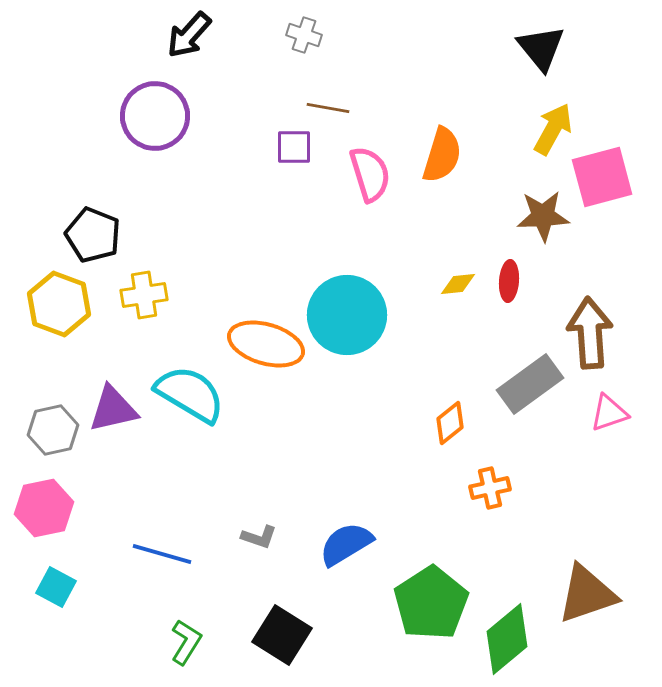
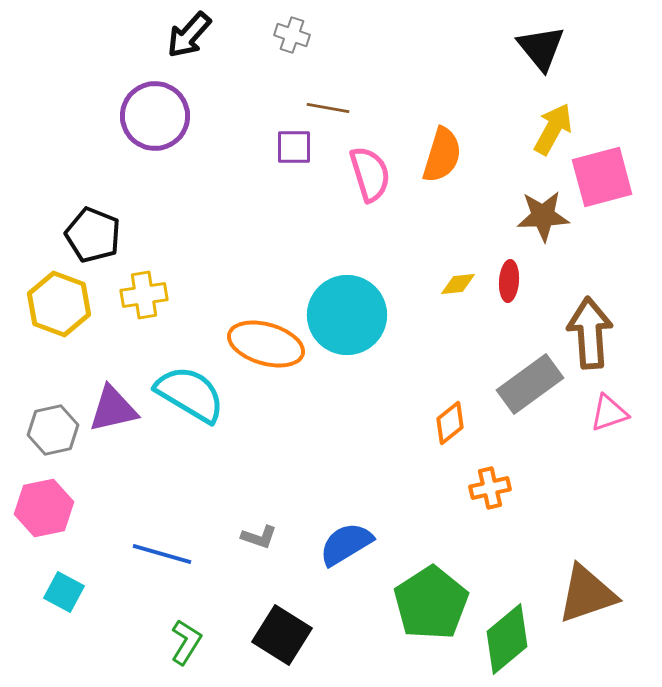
gray cross: moved 12 px left
cyan square: moved 8 px right, 5 px down
